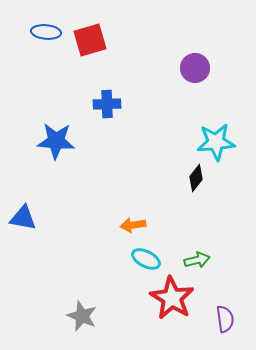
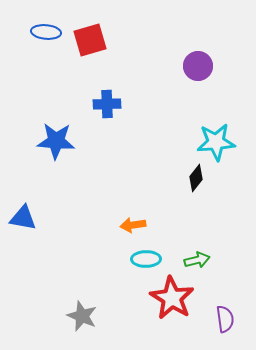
purple circle: moved 3 px right, 2 px up
cyan ellipse: rotated 28 degrees counterclockwise
